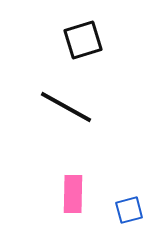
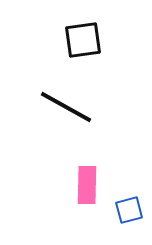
black square: rotated 9 degrees clockwise
pink rectangle: moved 14 px right, 9 px up
